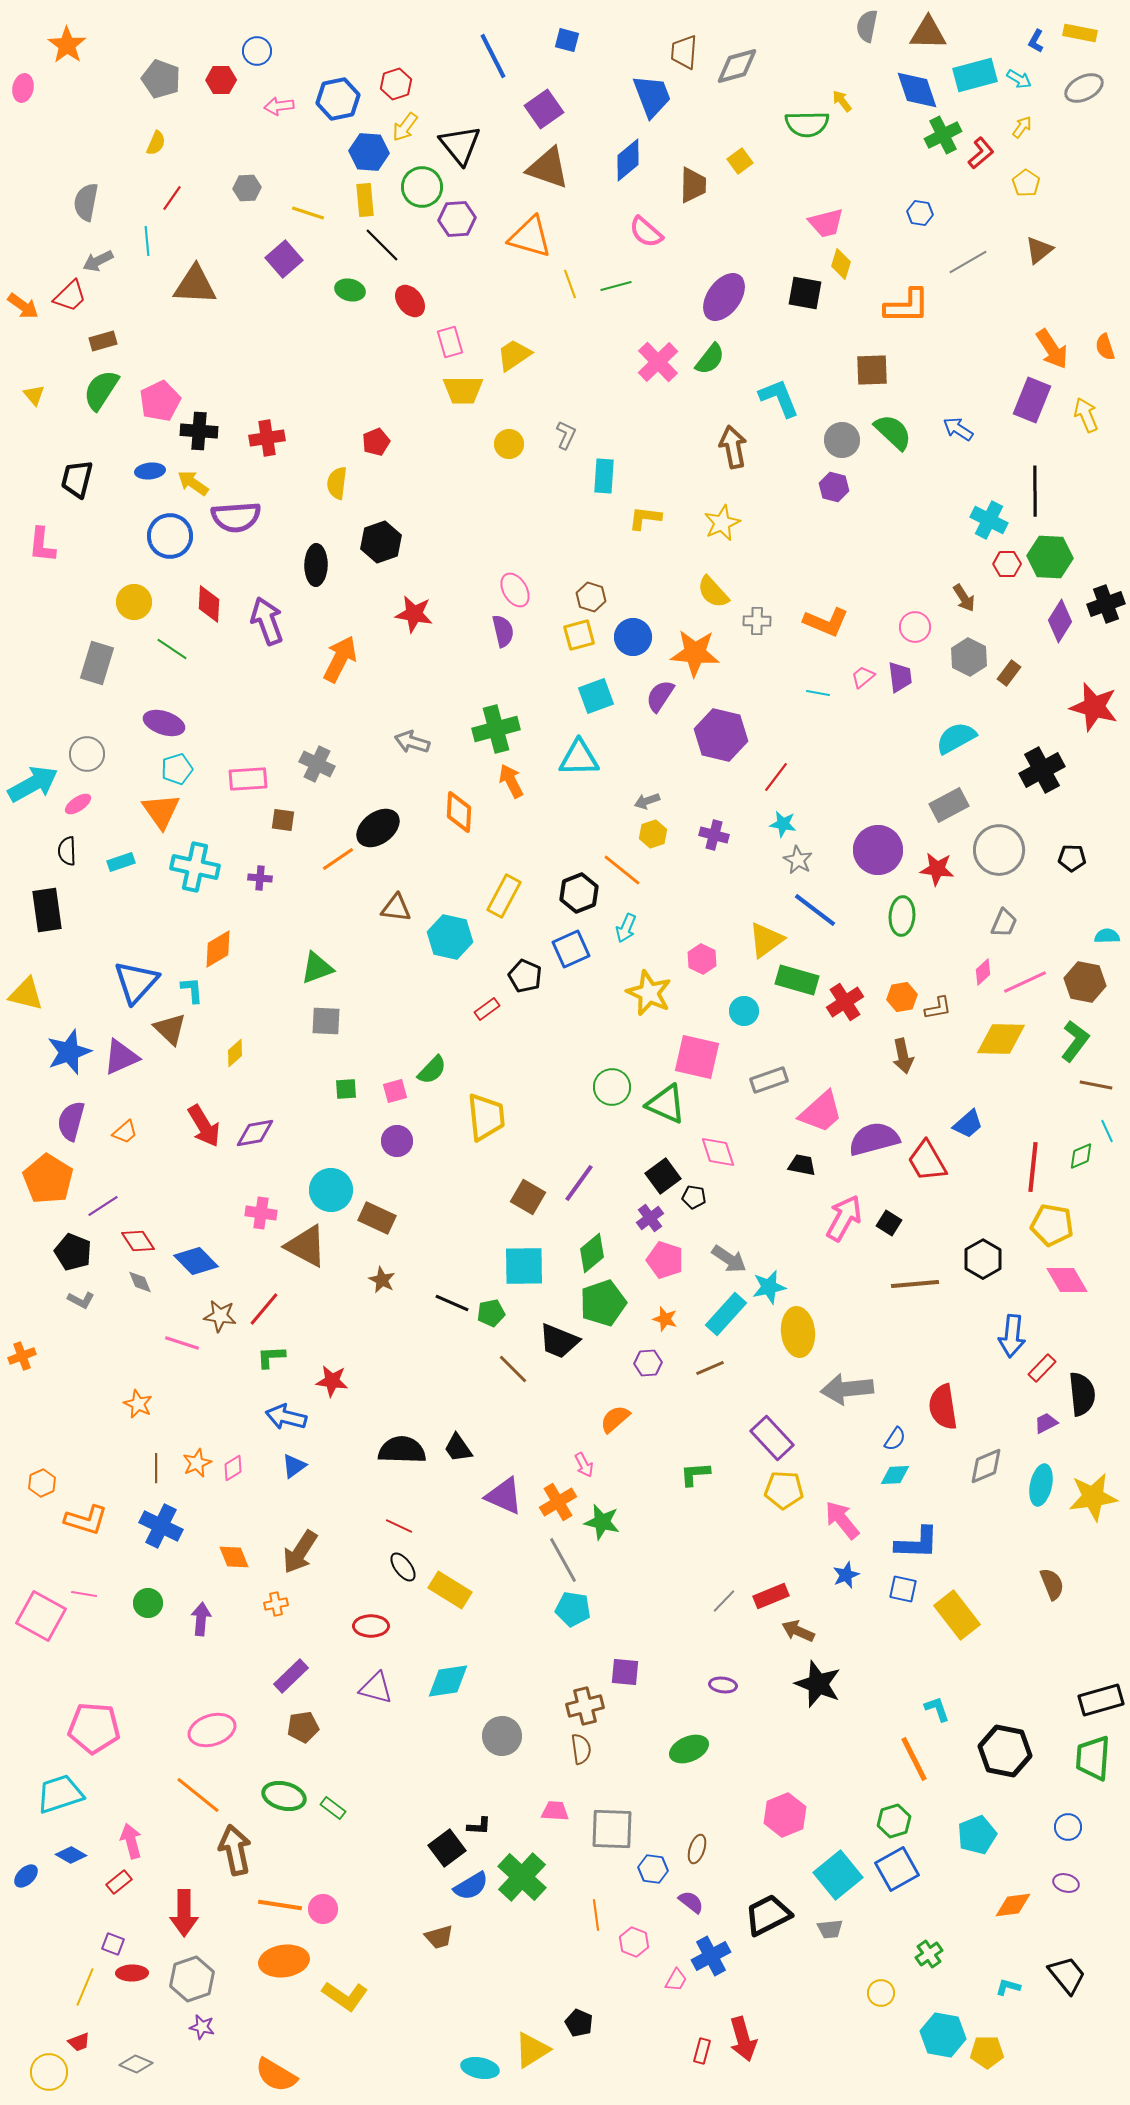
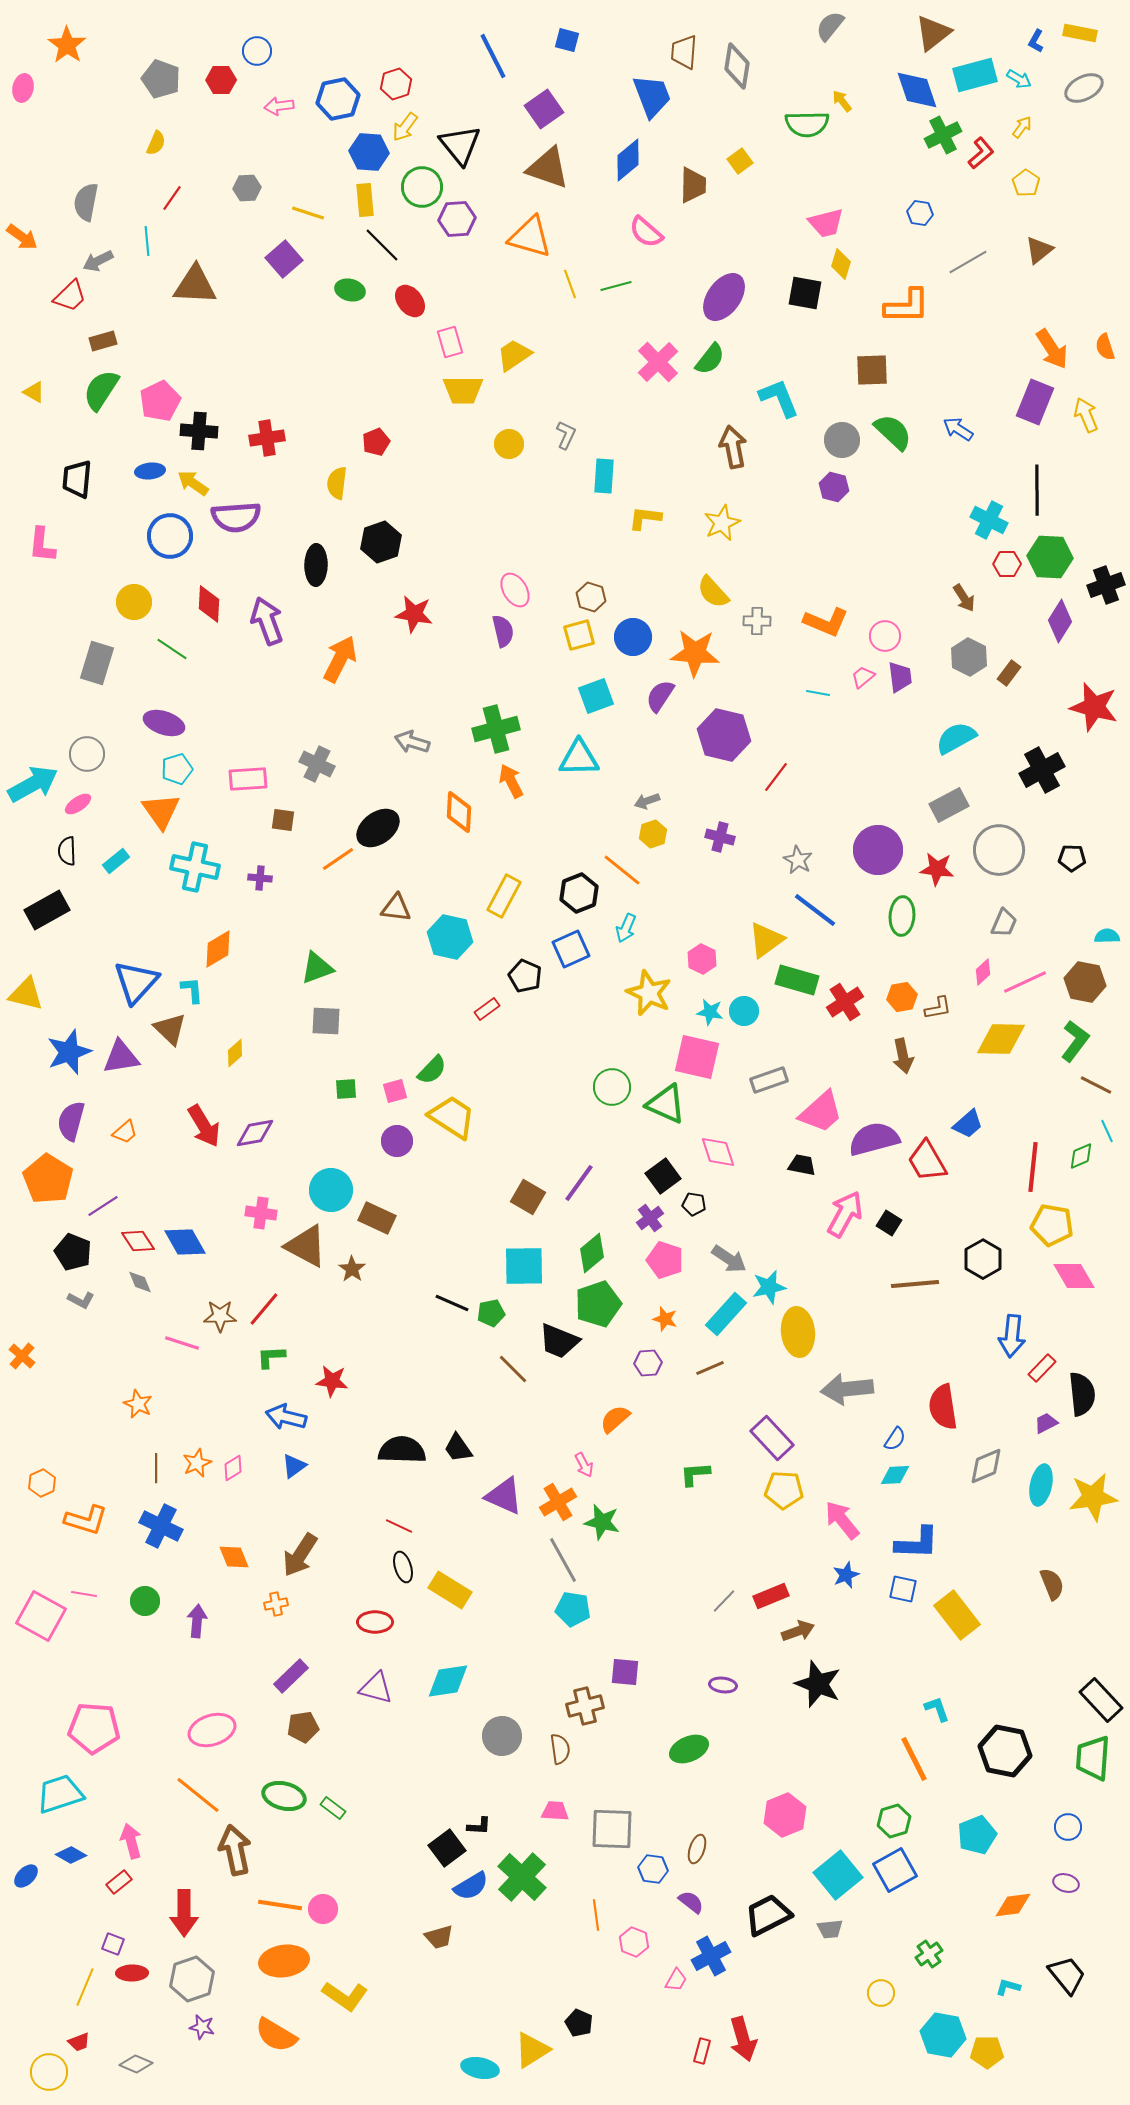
gray semicircle at (867, 26): moved 37 px left; rotated 28 degrees clockwise
brown triangle at (928, 33): moved 5 px right; rotated 39 degrees counterclockwise
gray diamond at (737, 66): rotated 66 degrees counterclockwise
orange arrow at (23, 306): moved 1 px left, 69 px up
yellow triangle at (34, 395): moved 3 px up; rotated 20 degrees counterclockwise
purple rectangle at (1032, 400): moved 3 px right, 2 px down
black trapezoid at (77, 479): rotated 9 degrees counterclockwise
black line at (1035, 491): moved 2 px right, 1 px up
black cross at (1106, 604): moved 19 px up
pink circle at (915, 627): moved 30 px left, 9 px down
purple hexagon at (721, 735): moved 3 px right
cyan star at (783, 824): moved 73 px left, 188 px down
purple cross at (714, 835): moved 6 px right, 2 px down
cyan rectangle at (121, 862): moved 5 px left, 1 px up; rotated 20 degrees counterclockwise
black rectangle at (47, 910): rotated 69 degrees clockwise
purple triangle at (121, 1057): rotated 15 degrees clockwise
brown line at (1096, 1085): rotated 16 degrees clockwise
yellow trapezoid at (486, 1117): moved 34 px left; rotated 51 degrees counterclockwise
black pentagon at (694, 1197): moved 7 px down
pink arrow at (844, 1218): moved 1 px right, 4 px up
blue diamond at (196, 1261): moved 11 px left, 19 px up; rotated 15 degrees clockwise
brown star at (382, 1280): moved 30 px left, 11 px up; rotated 8 degrees clockwise
pink diamond at (1067, 1280): moved 7 px right, 4 px up
green pentagon at (603, 1303): moved 5 px left, 1 px down
brown star at (220, 1316): rotated 8 degrees counterclockwise
orange cross at (22, 1356): rotated 28 degrees counterclockwise
brown arrow at (300, 1552): moved 3 px down
black ellipse at (403, 1567): rotated 20 degrees clockwise
green circle at (148, 1603): moved 3 px left, 2 px up
purple arrow at (201, 1619): moved 4 px left, 2 px down
red ellipse at (371, 1626): moved 4 px right, 4 px up
brown arrow at (798, 1631): rotated 136 degrees clockwise
black rectangle at (1101, 1700): rotated 63 degrees clockwise
brown semicircle at (581, 1749): moved 21 px left
blue square at (897, 1869): moved 2 px left, 1 px down
orange semicircle at (276, 2075): moved 40 px up
